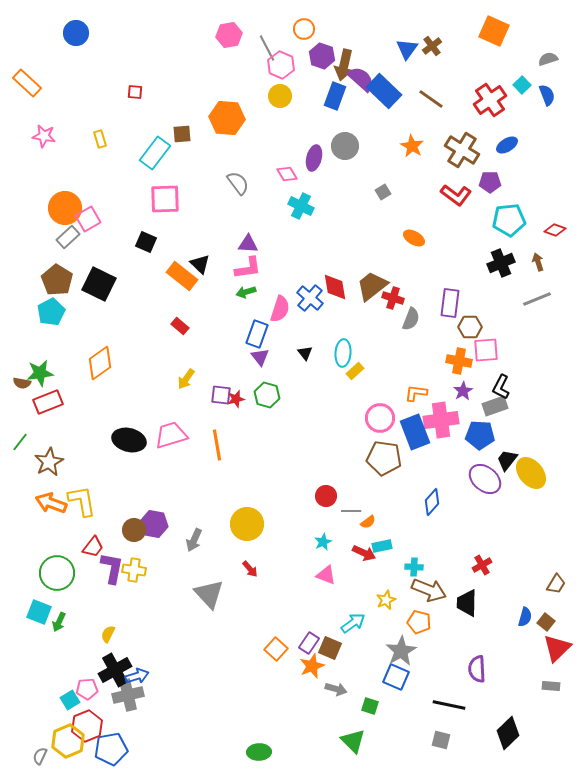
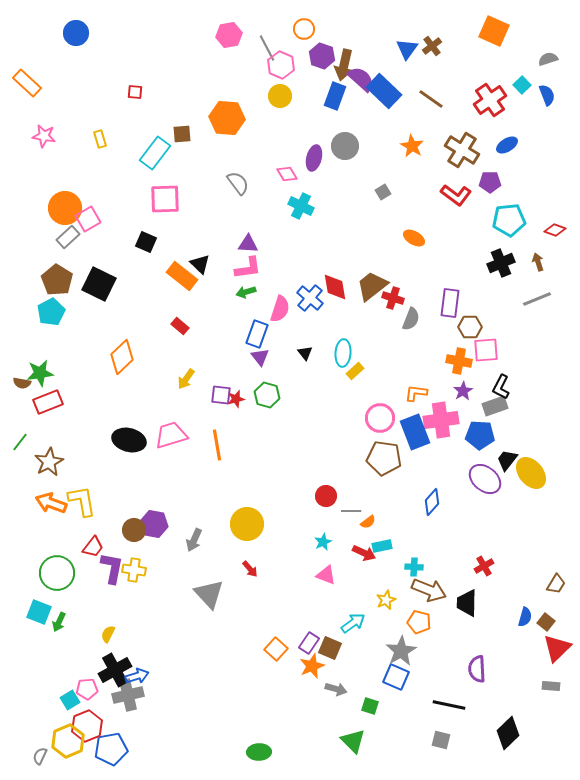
orange diamond at (100, 363): moved 22 px right, 6 px up; rotated 8 degrees counterclockwise
red cross at (482, 565): moved 2 px right, 1 px down
